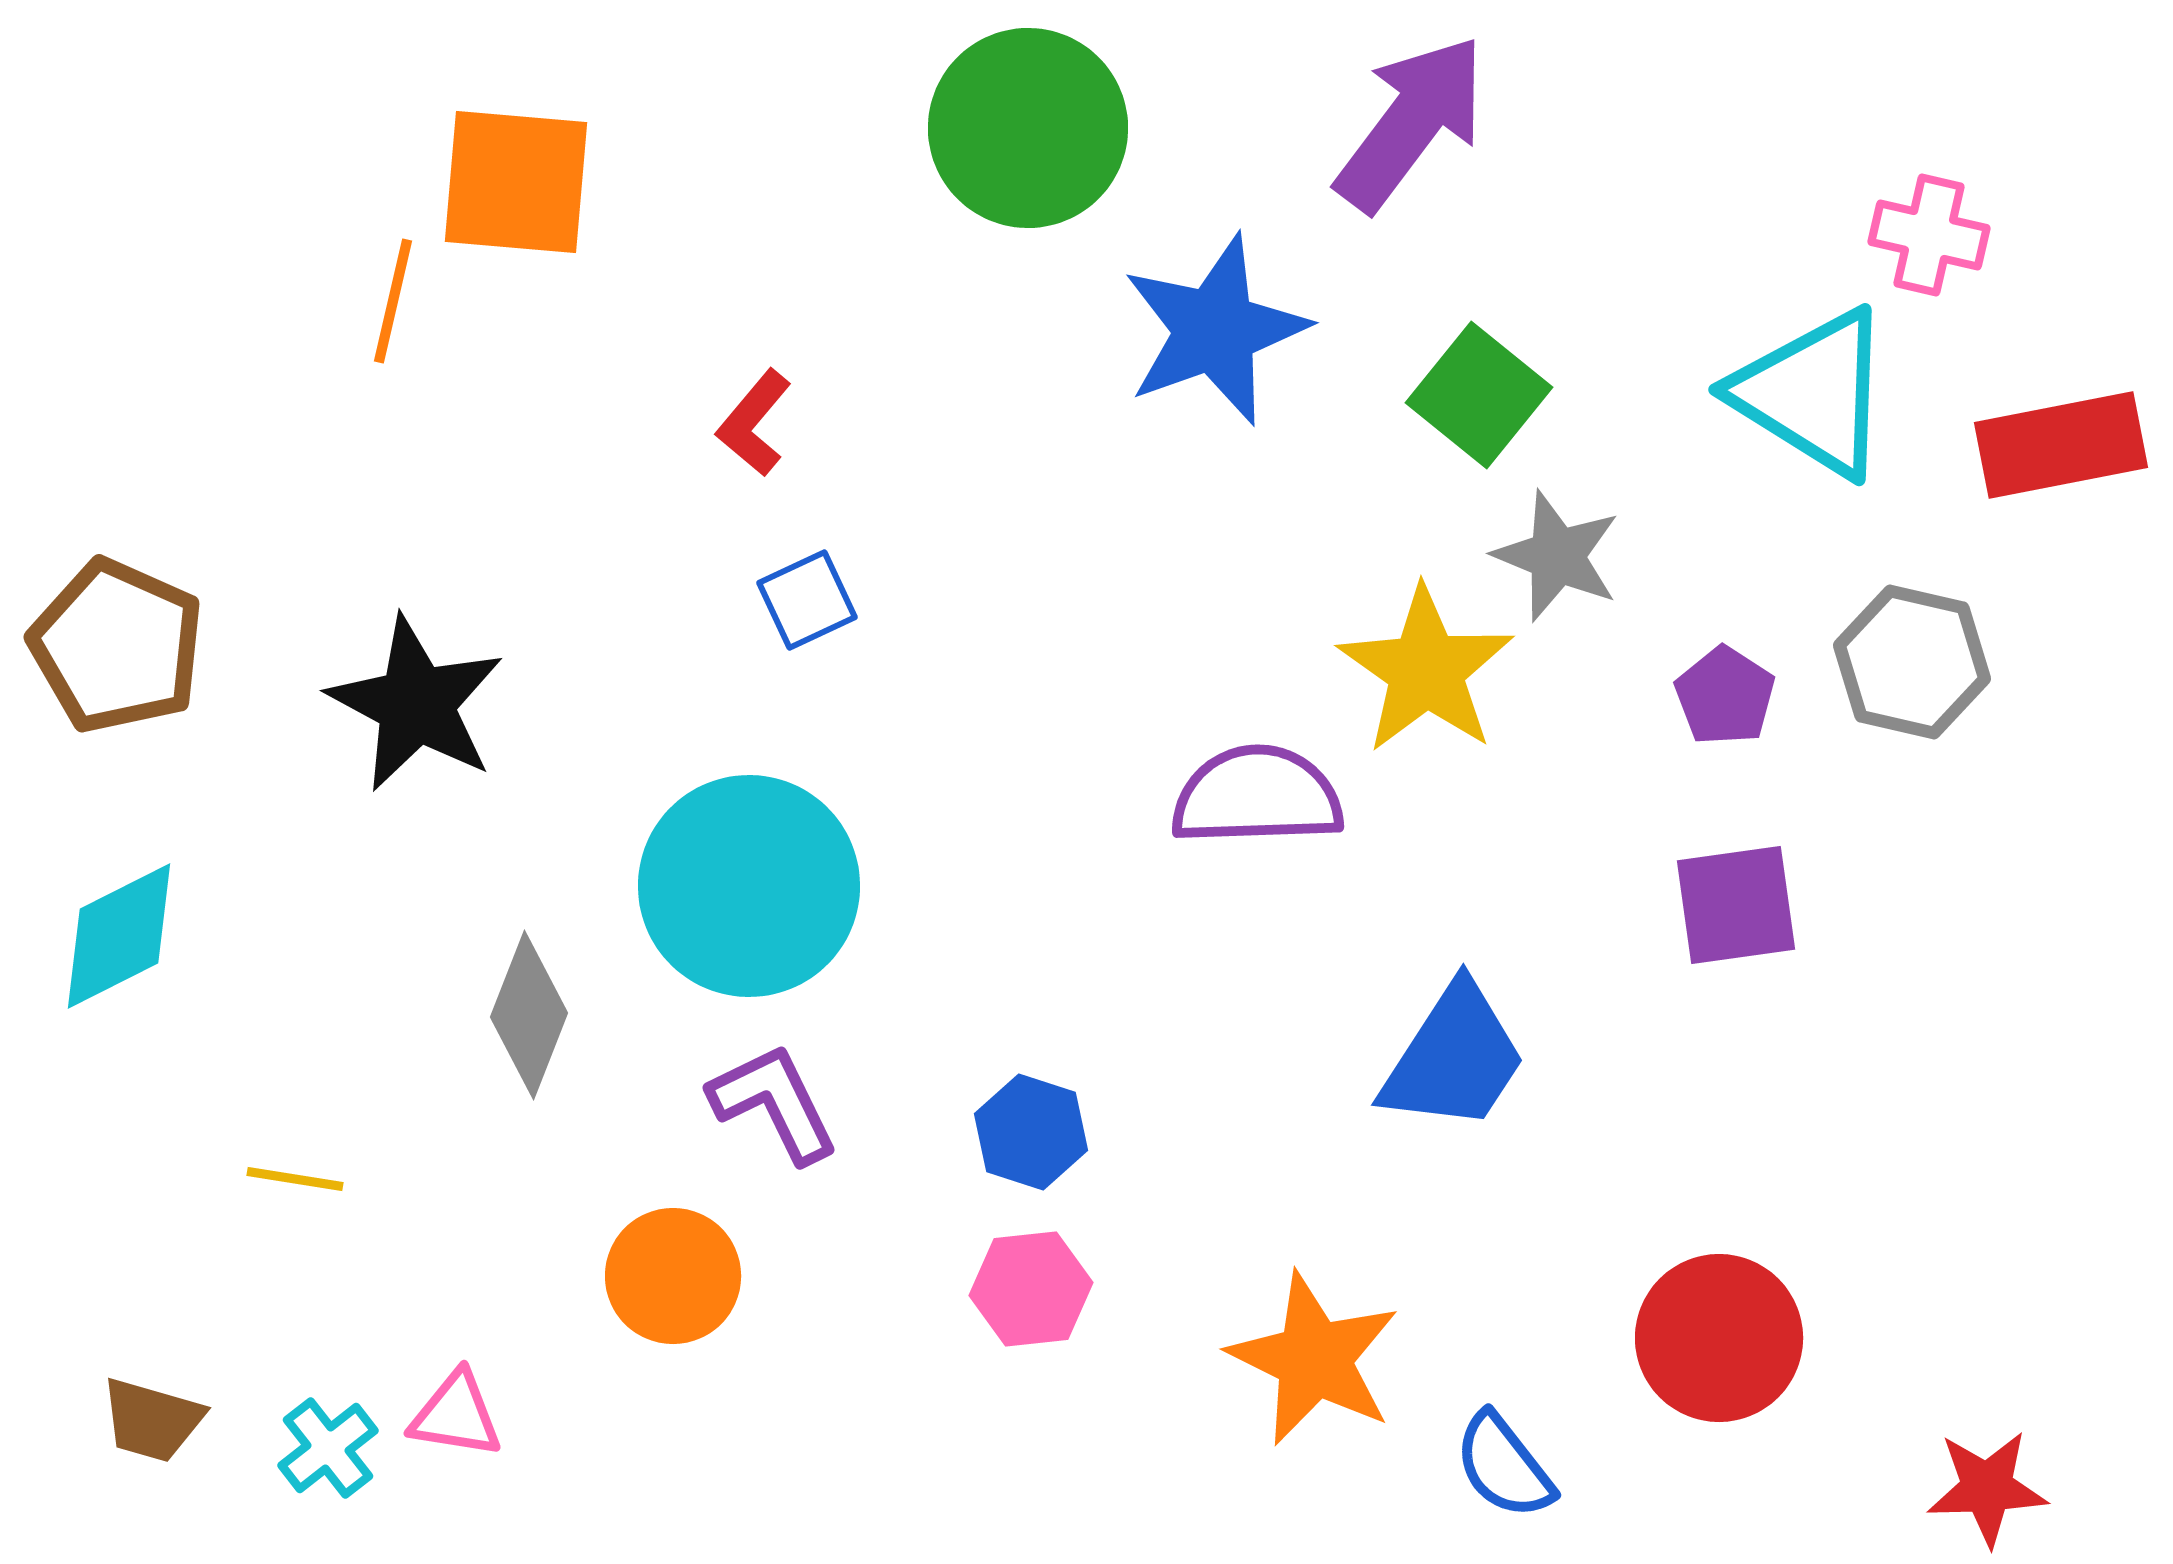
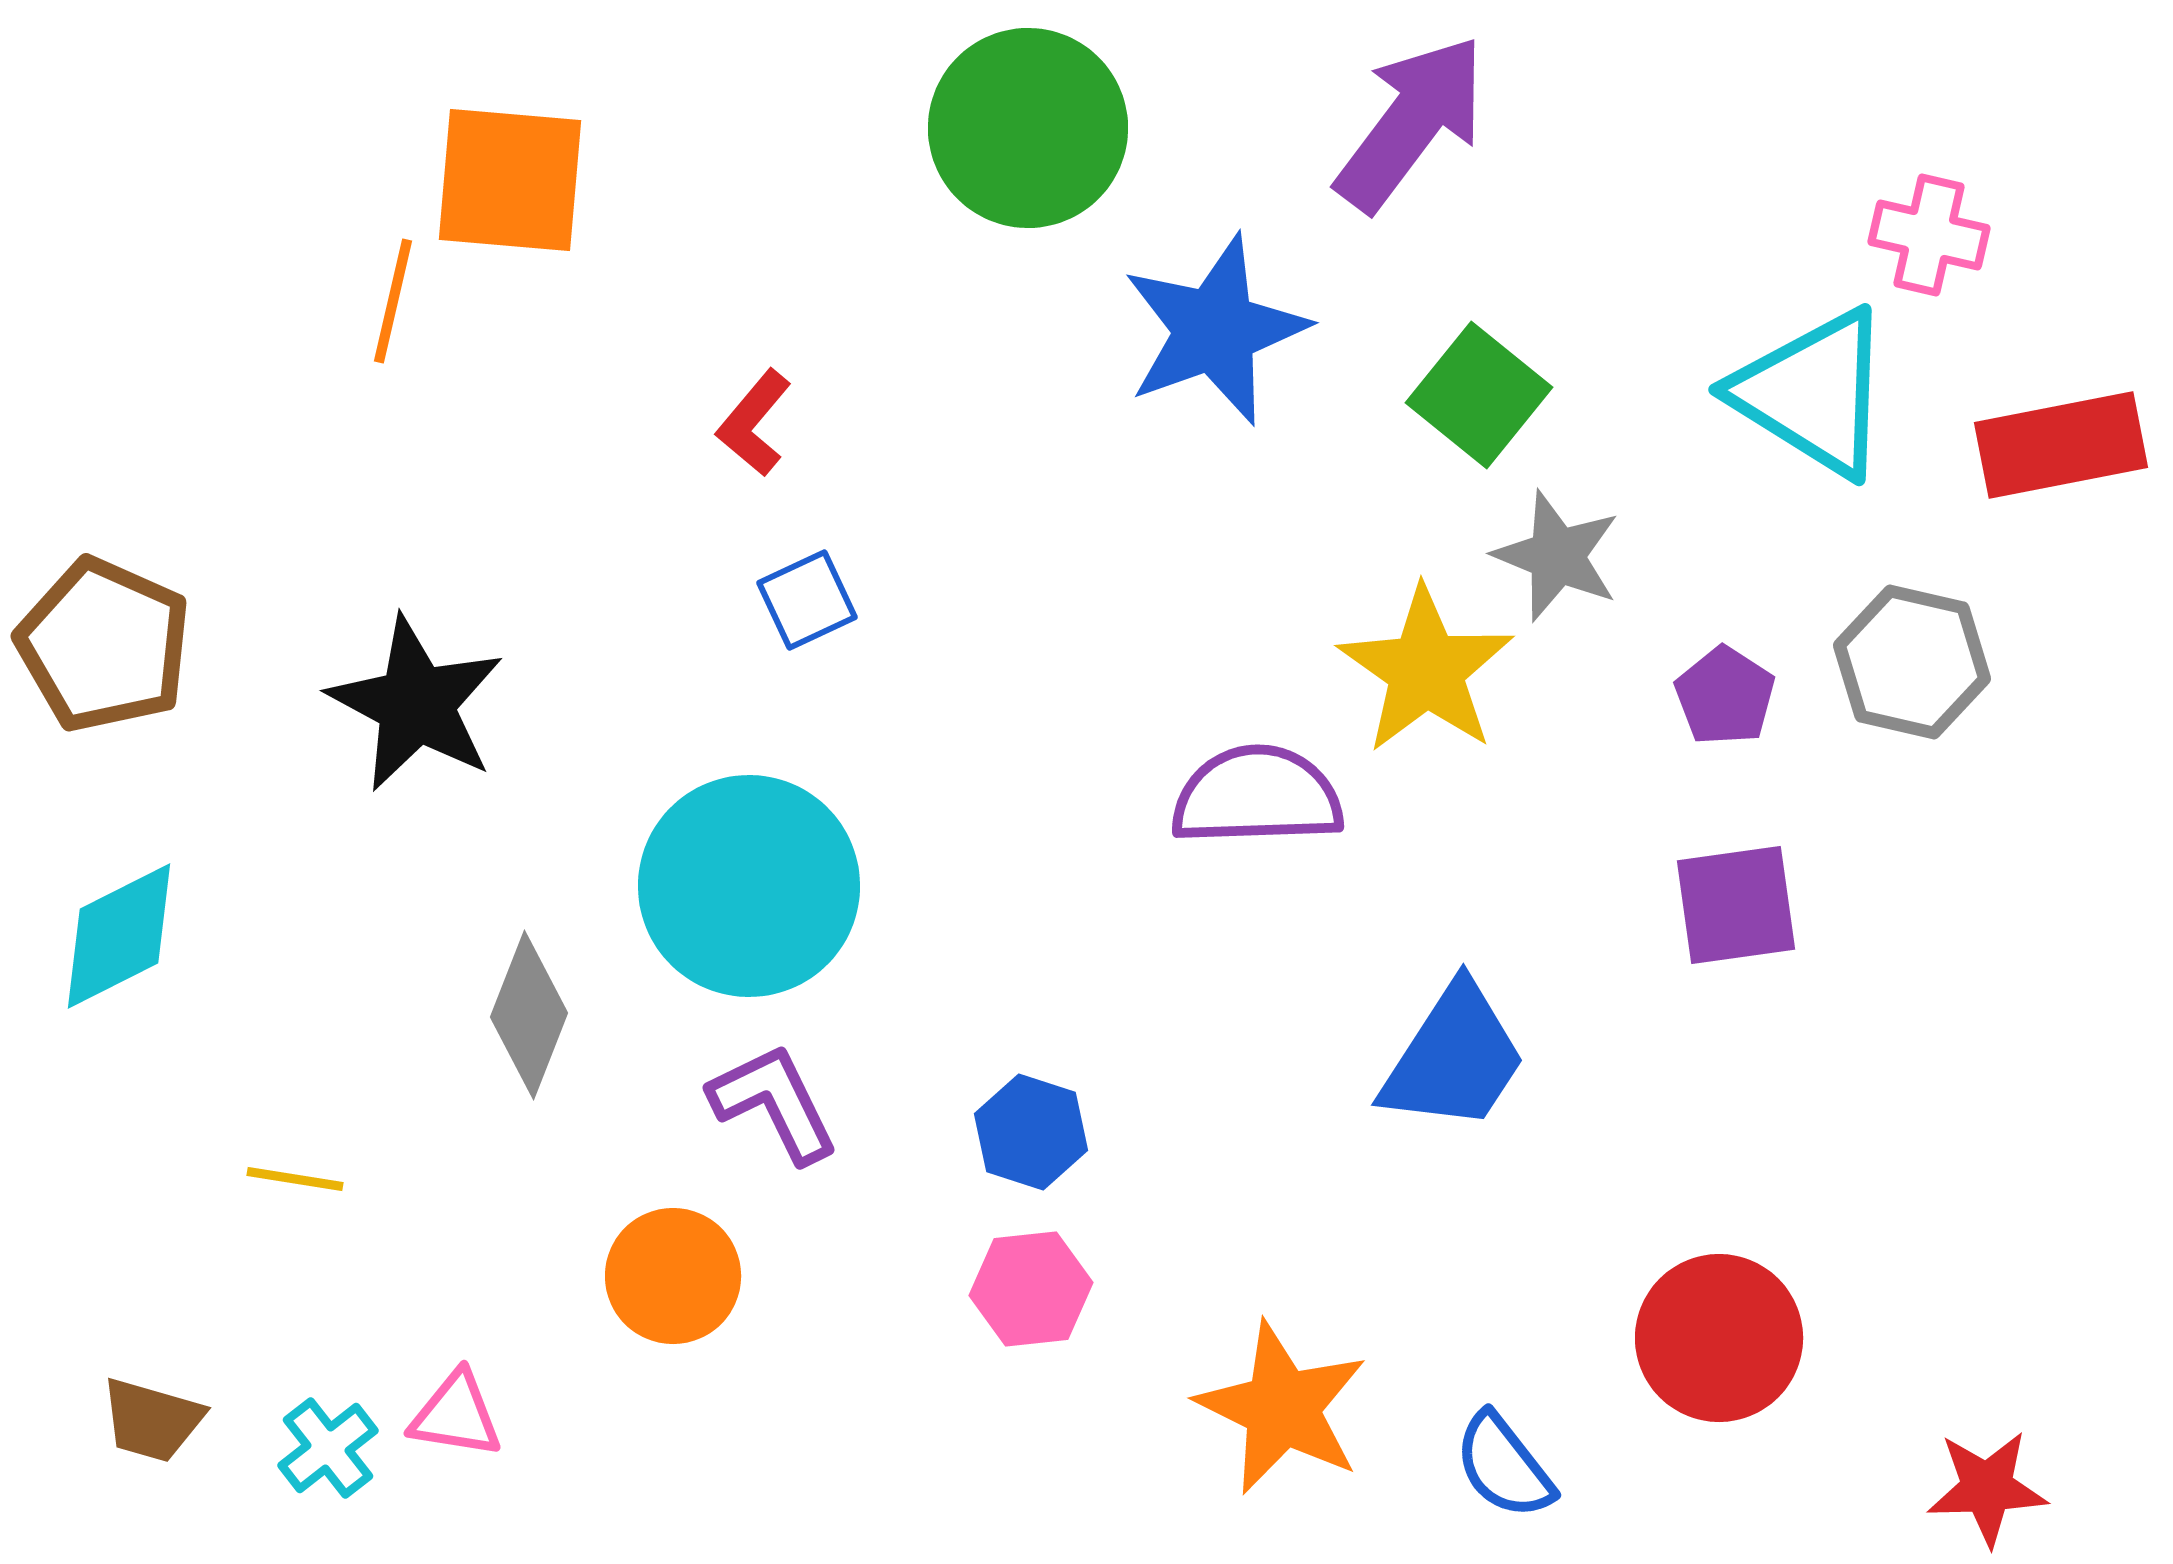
orange square: moved 6 px left, 2 px up
brown pentagon: moved 13 px left, 1 px up
orange star: moved 32 px left, 49 px down
